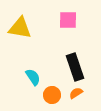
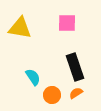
pink square: moved 1 px left, 3 px down
